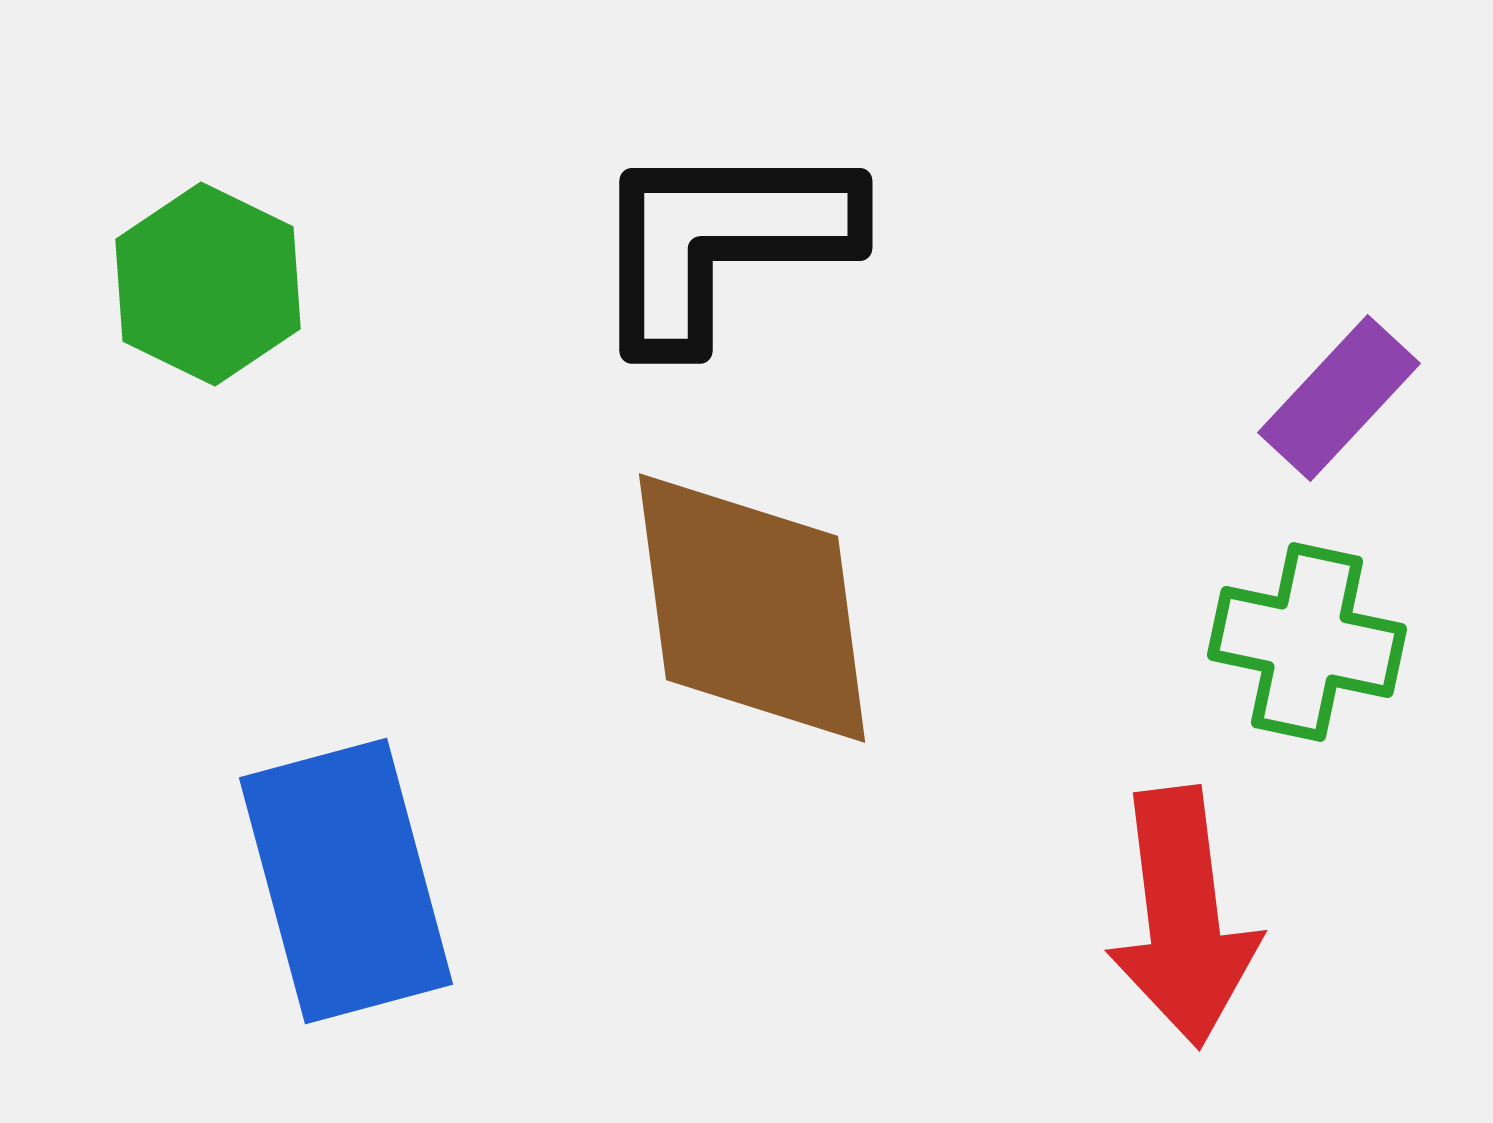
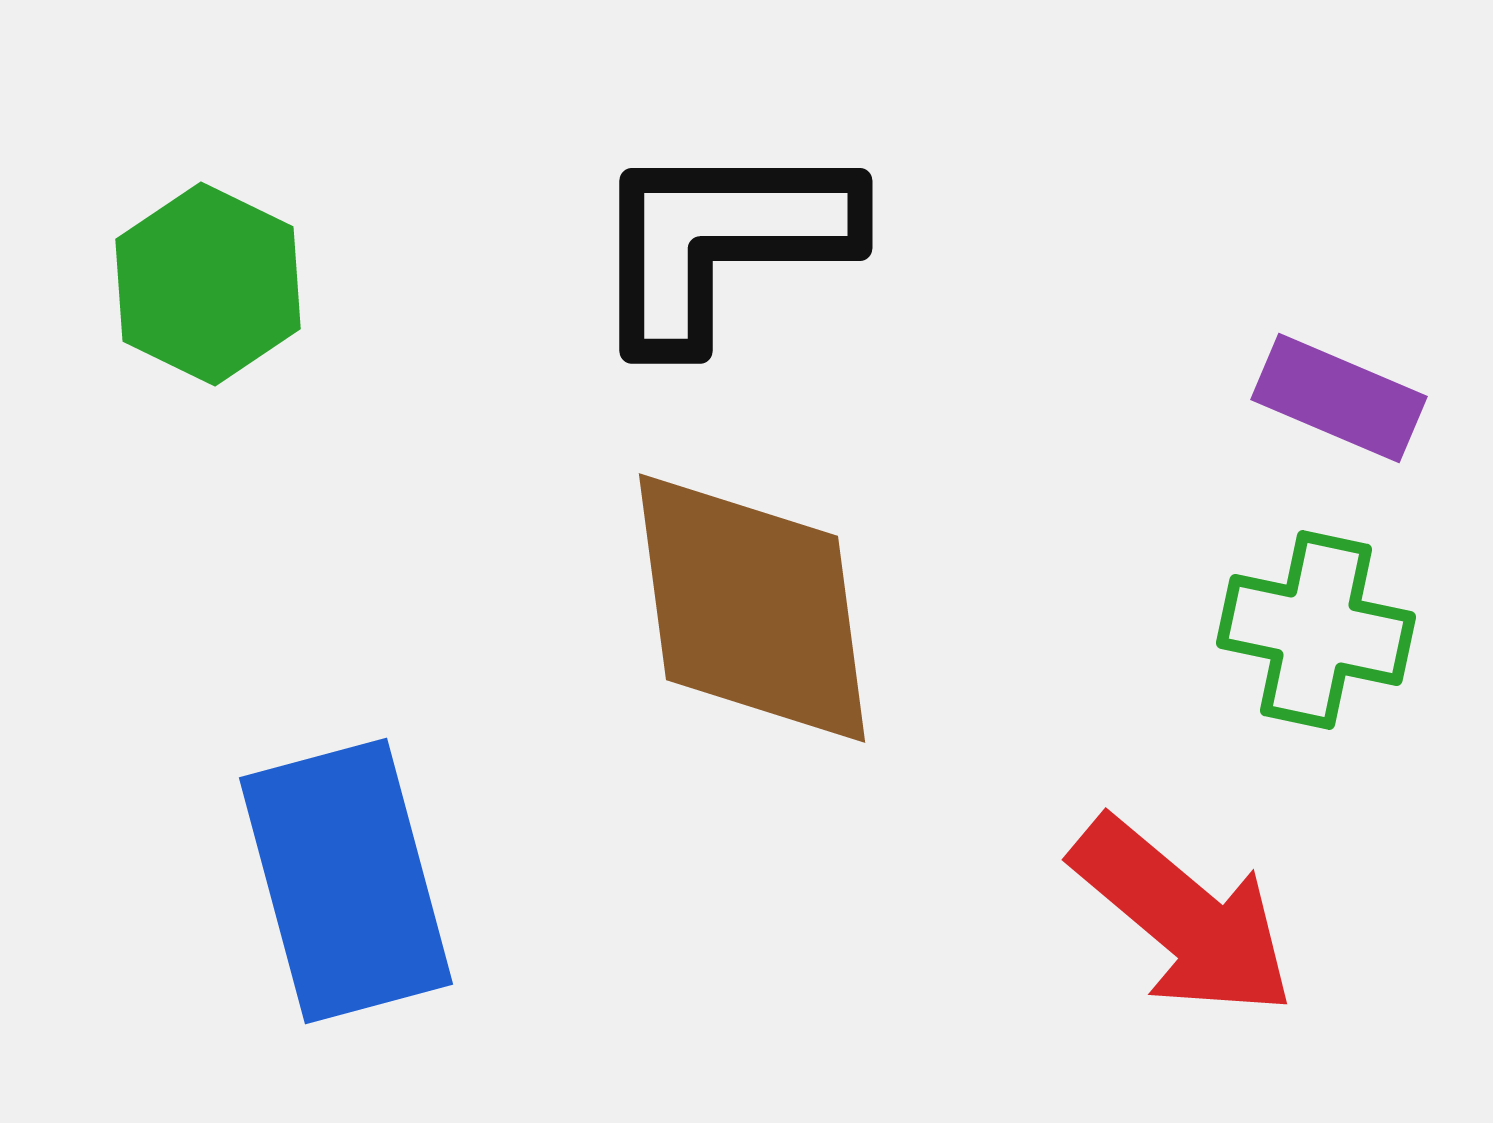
purple rectangle: rotated 70 degrees clockwise
green cross: moved 9 px right, 12 px up
red arrow: rotated 43 degrees counterclockwise
